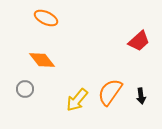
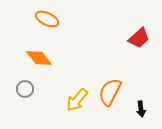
orange ellipse: moved 1 px right, 1 px down
red trapezoid: moved 3 px up
orange diamond: moved 3 px left, 2 px up
orange semicircle: rotated 8 degrees counterclockwise
black arrow: moved 13 px down
